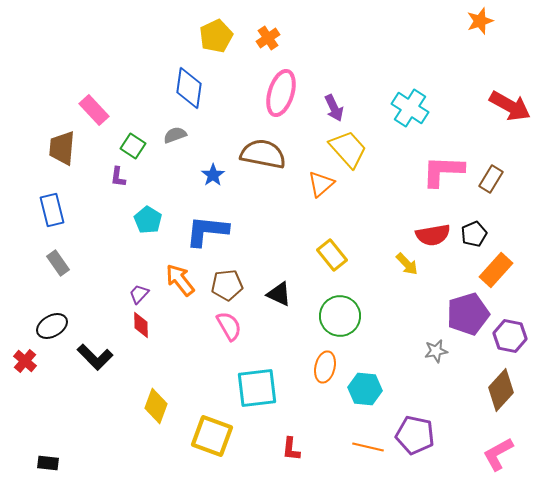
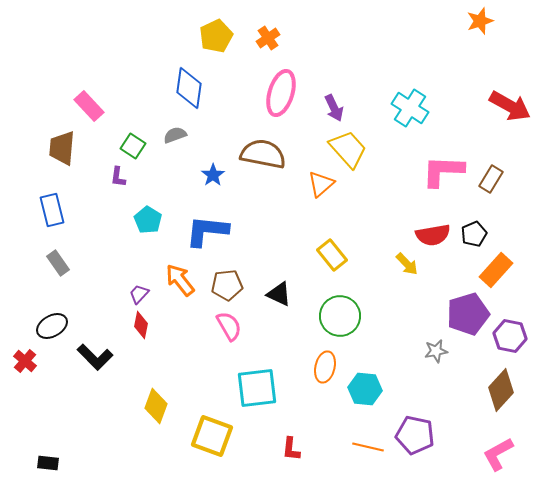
pink rectangle at (94, 110): moved 5 px left, 4 px up
red diamond at (141, 325): rotated 12 degrees clockwise
